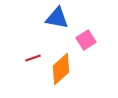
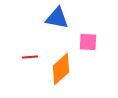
pink square: moved 2 px right, 2 px down; rotated 36 degrees clockwise
red line: moved 3 px left, 1 px up; rotated 14 degrees clockwise
